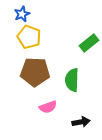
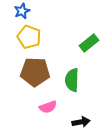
blue star: moved 3 px up
